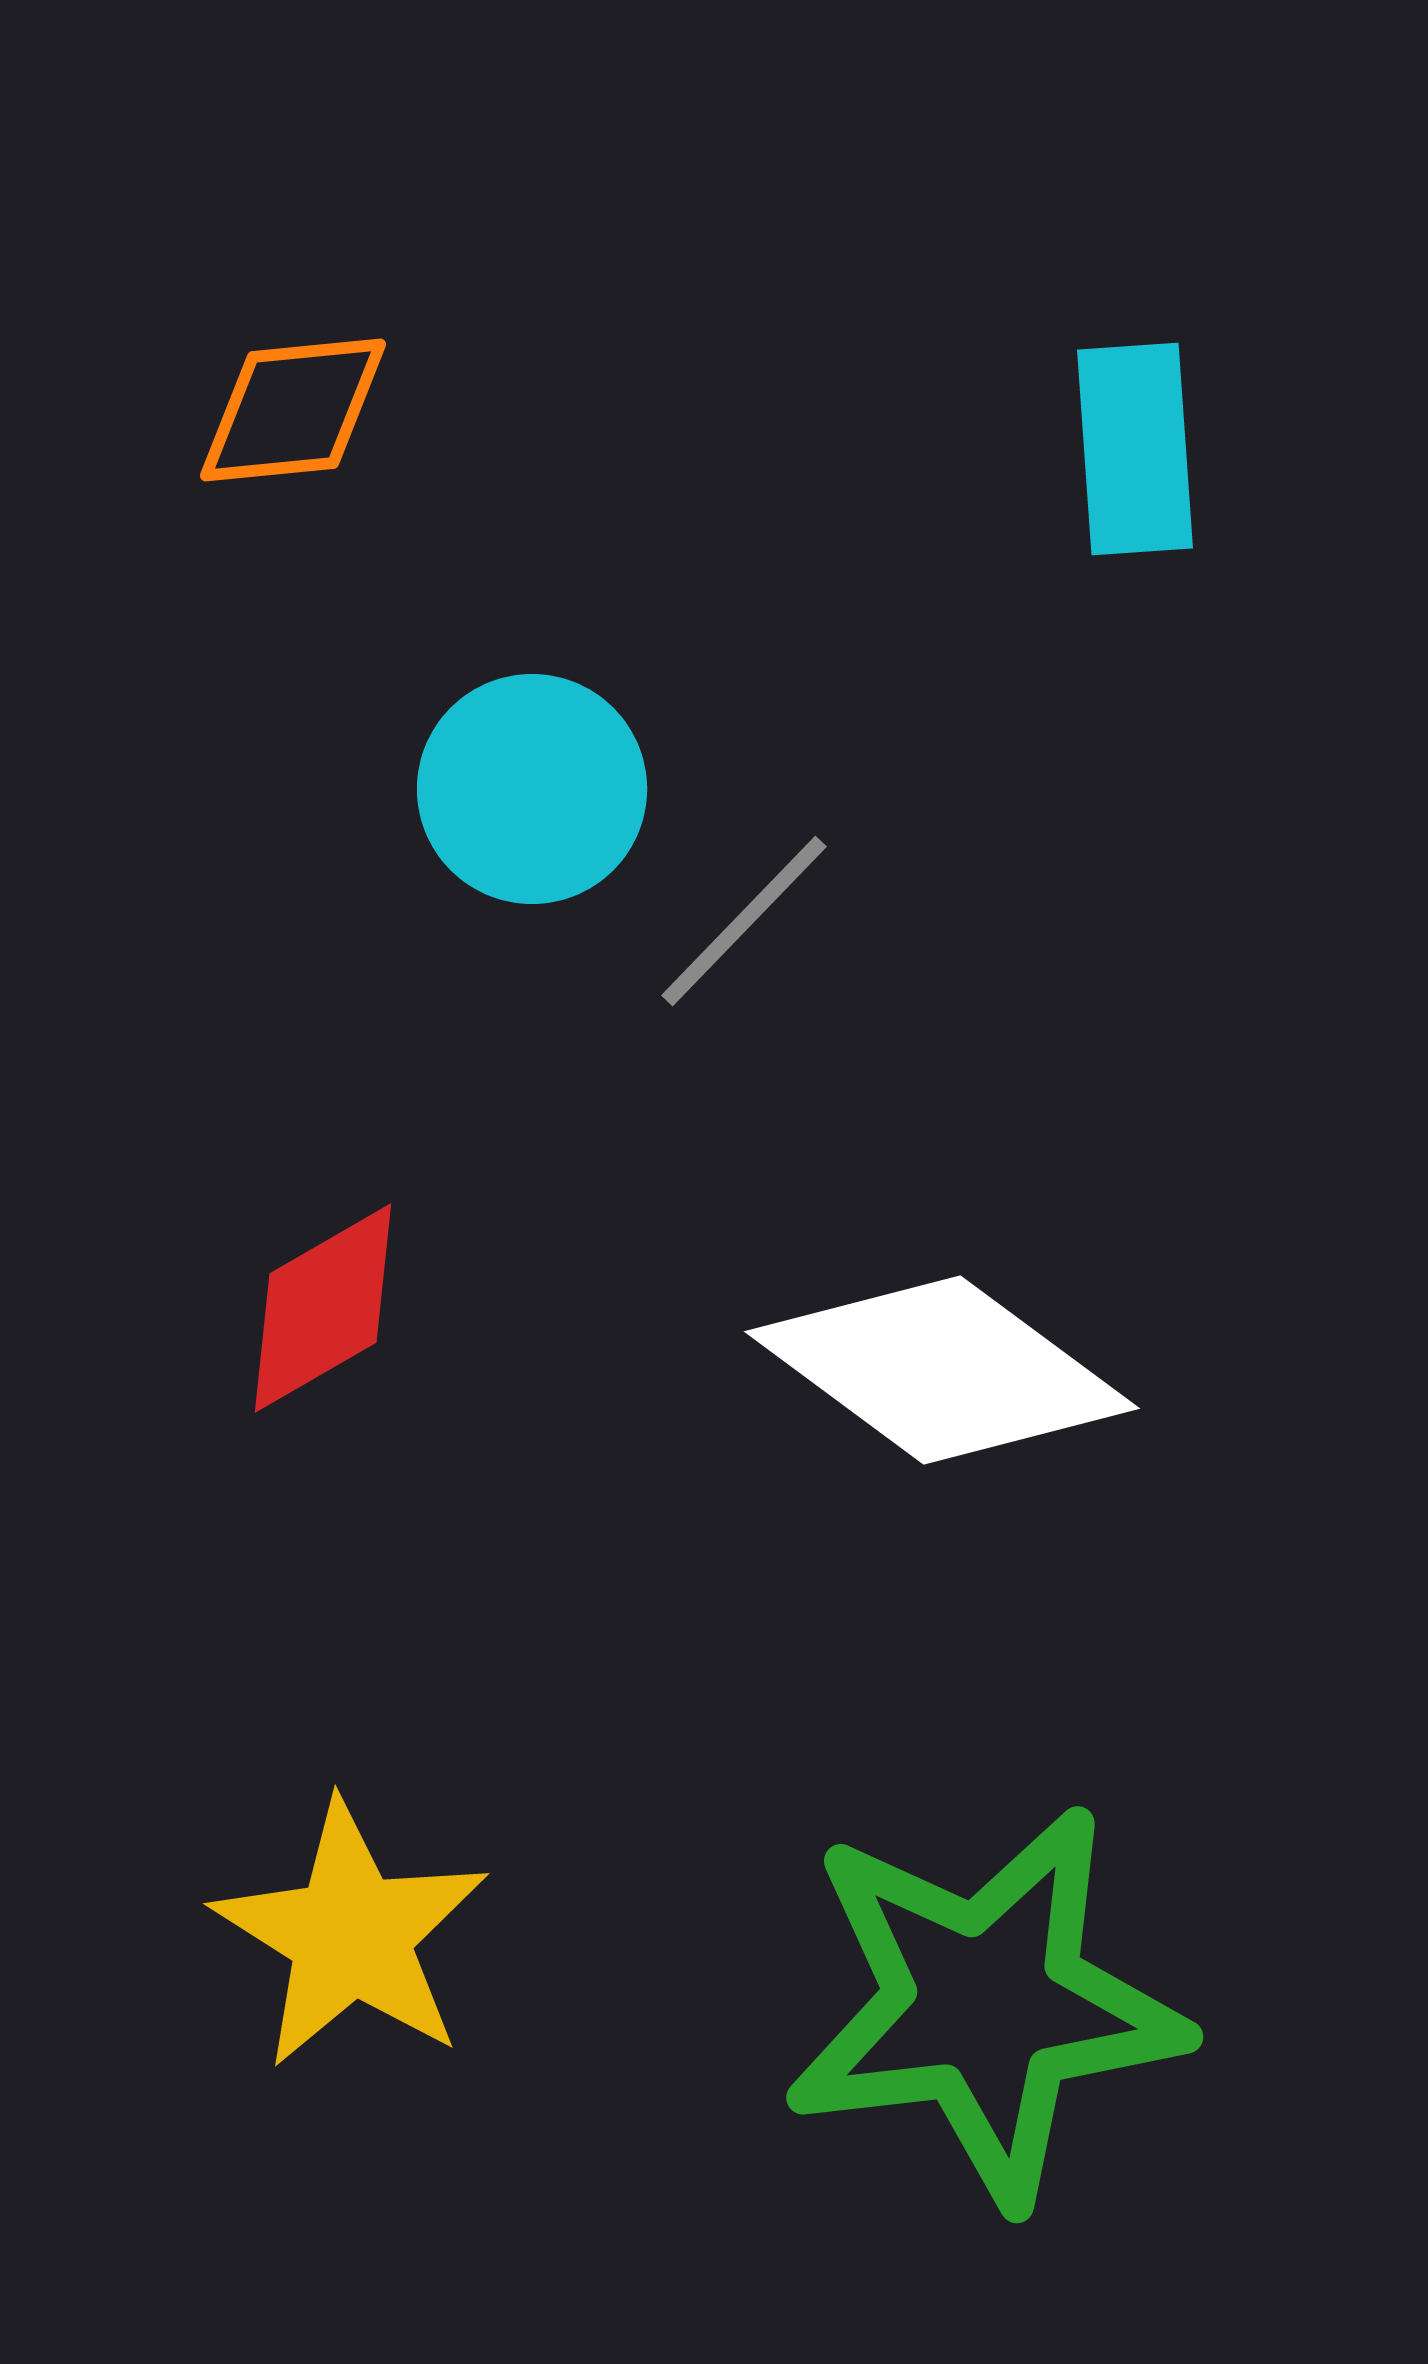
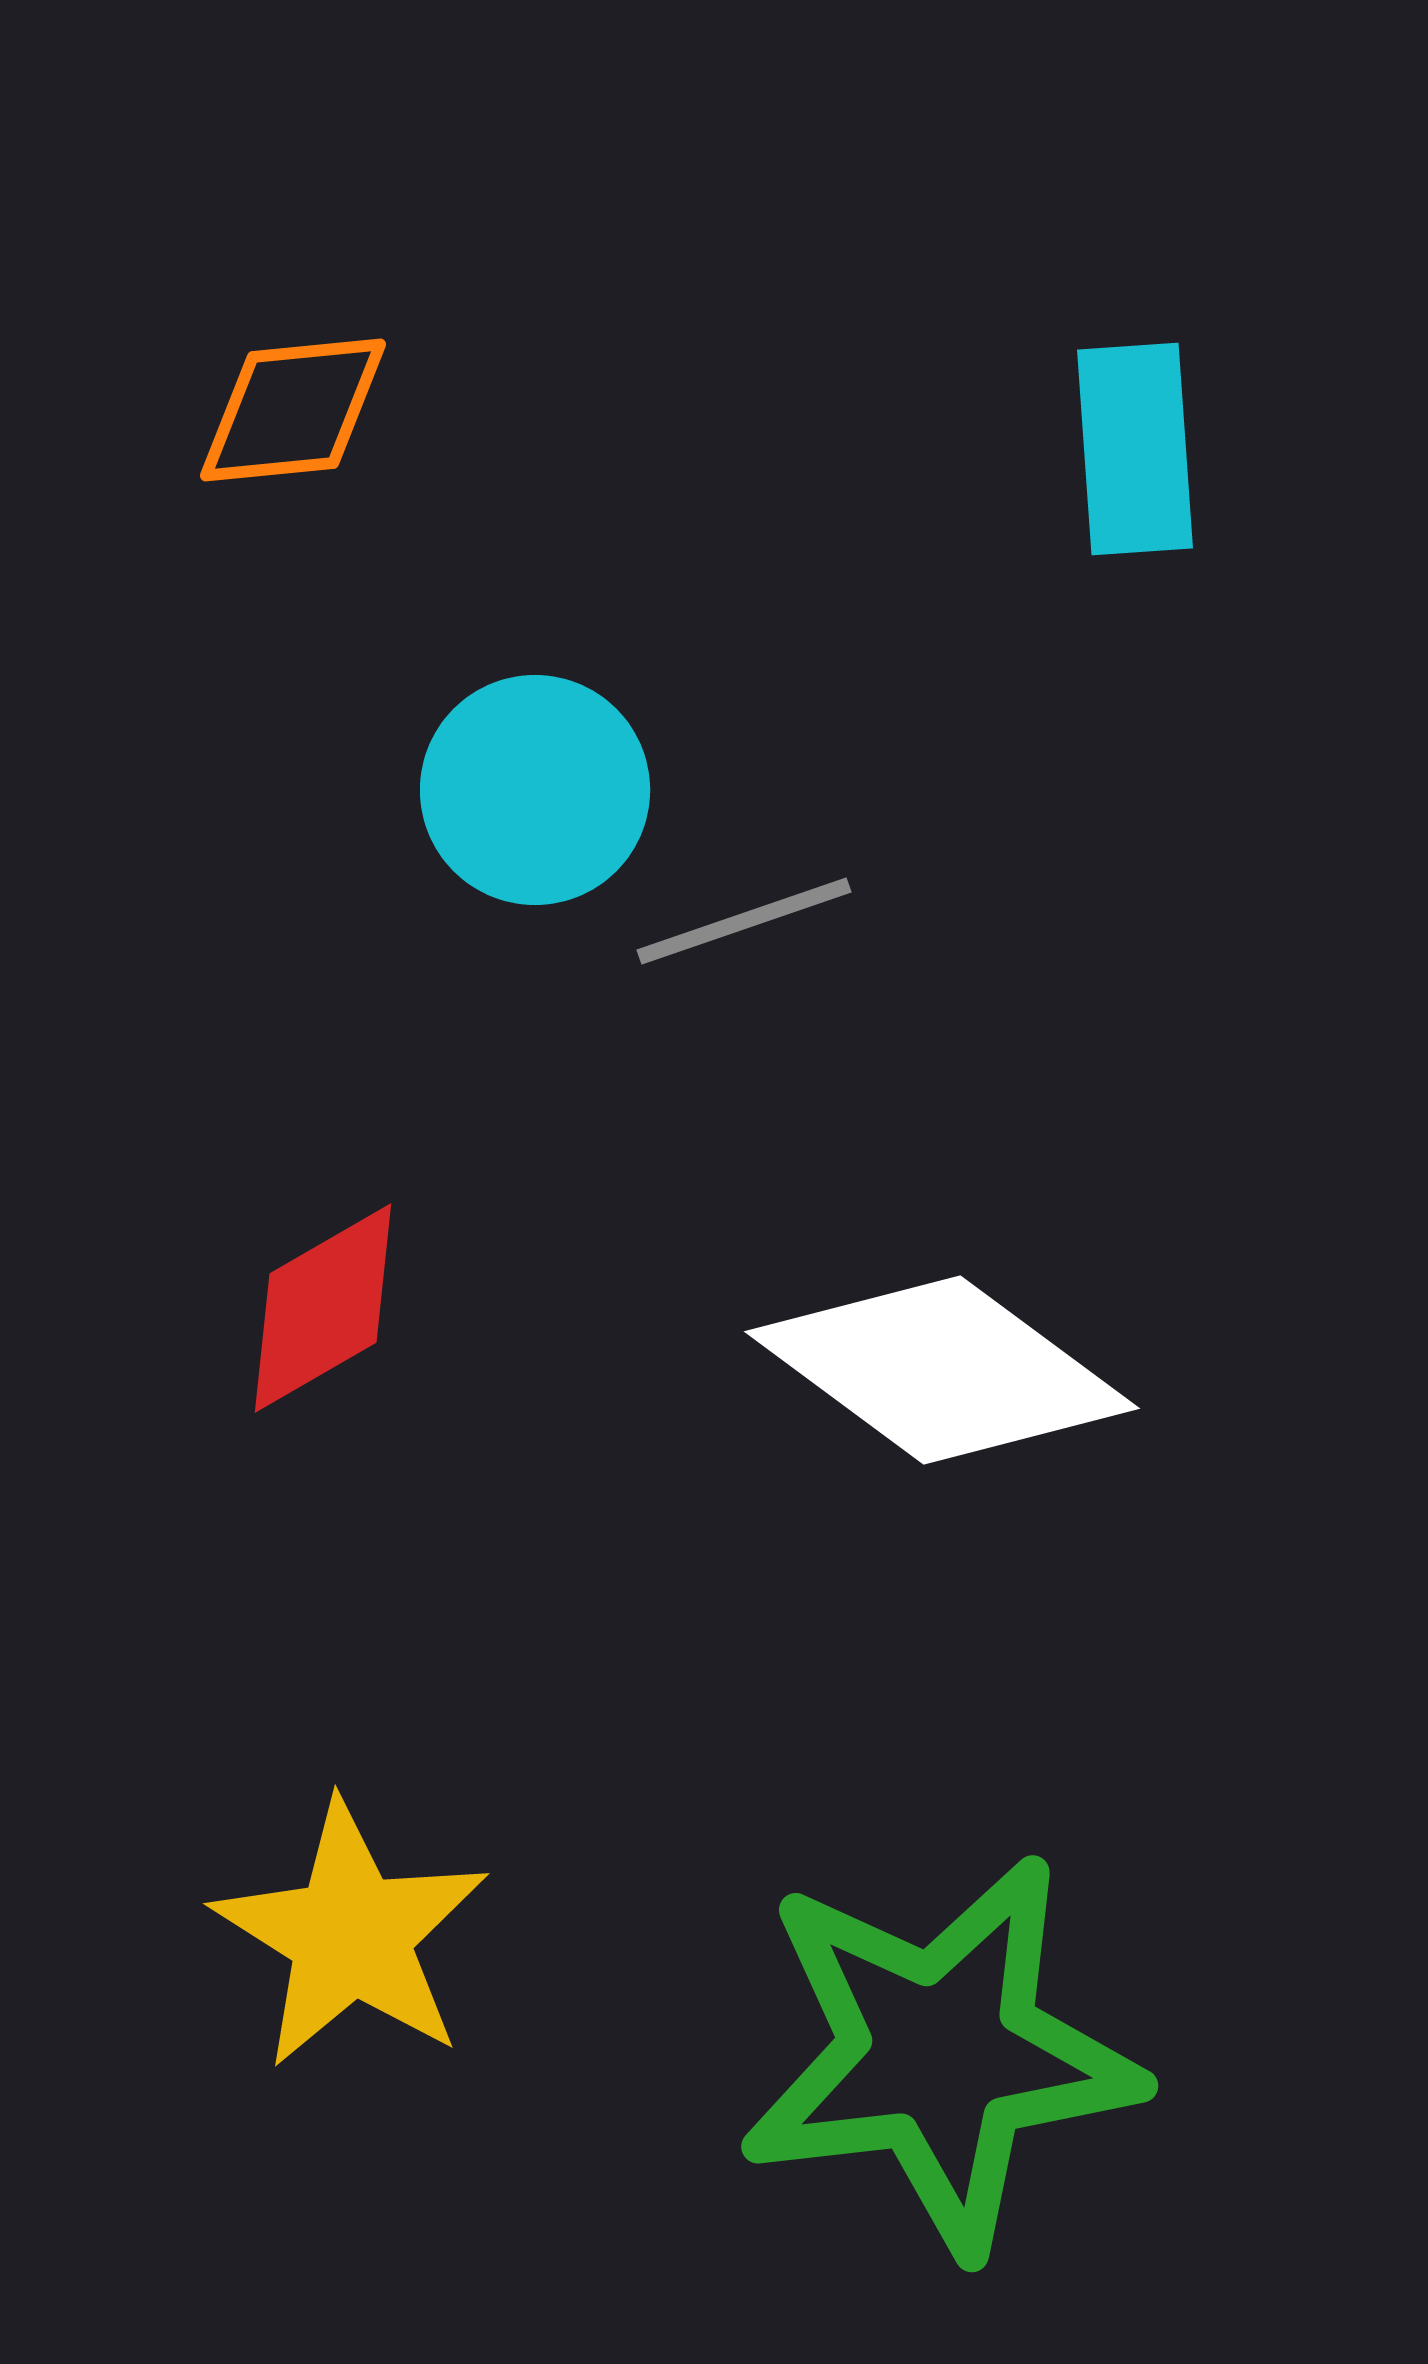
cyan circle: moved 3 px right, 1 px down
gray line: rotated 27 degrees clockwise
green star: moved 45 px left, 49 px down
